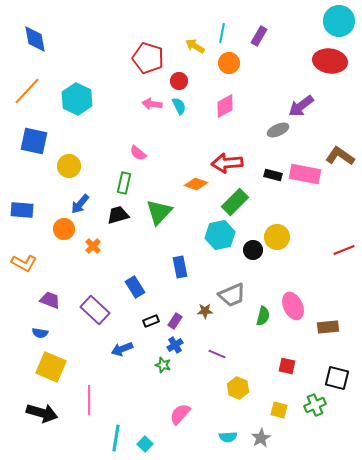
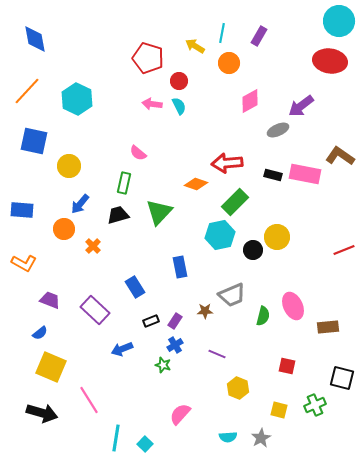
pink diamond at (225, 106): moved 25 px right, 5 px up
blue semicircle at (40, 333): rotated 49 degrees counterclockwise
black square at (337, 378): moved 5 px right
pink line at (89, 400): rotated 32 degrees counterclockwise
